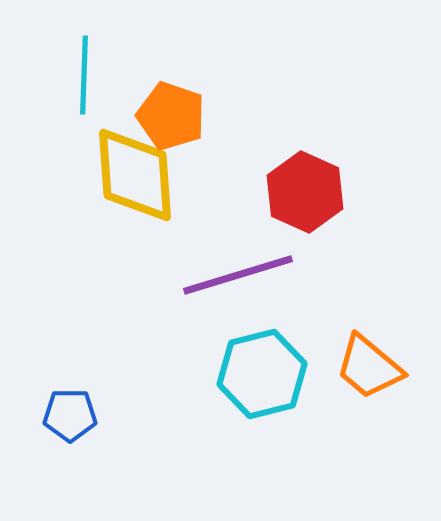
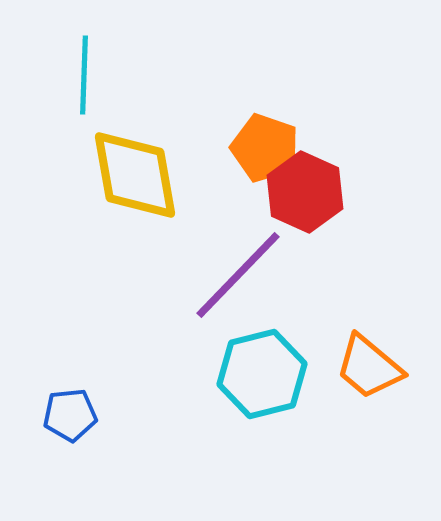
orange pentagon: moved 94 px right, 32 px down
yellow diamond: rotated 6 degrees counterclockwise
purple line: rotated 29 degrees counterclockwise
blue pentagon: rotated 6 degrees counterclockwise
